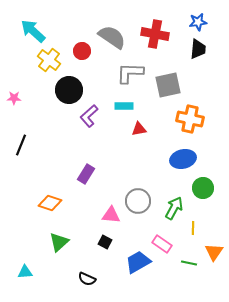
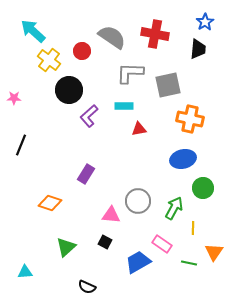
blue star: moved 7 px right; rotated 24 degrees counterclockwise
green triangle: moved 7 px right, 5 px down
black semicircle: moved 8 px down
